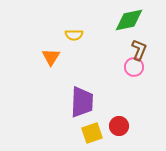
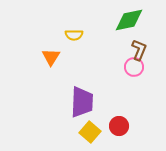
yellow square: moved 2 px left, 1 px up; rotated 30 degrees counterclockwise
